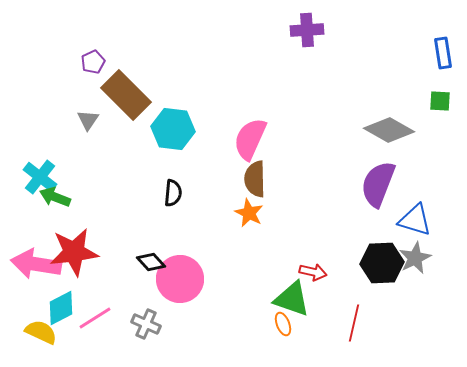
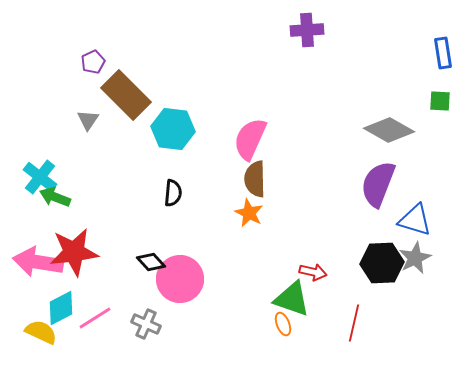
pink arrow: moved 2 px right, 2 px up
